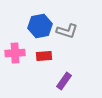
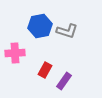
red rectangle: moved 1 px right, 14 px down; rotated 56 degrees counterclockwise
